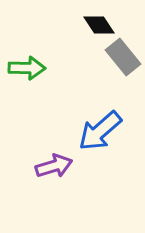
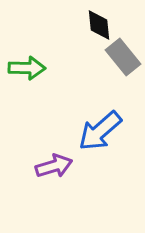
black diamond: rotated 28 degrees clockwise
